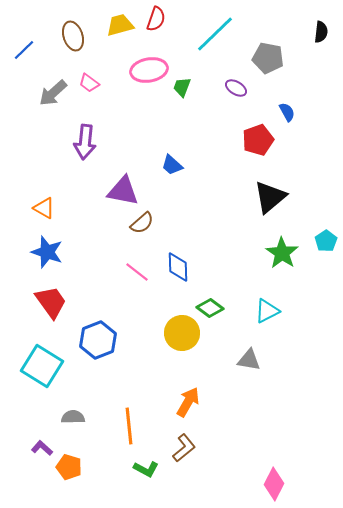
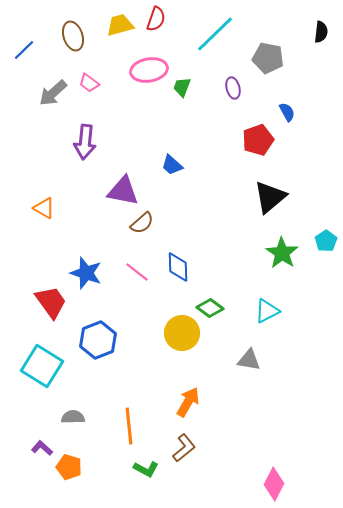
purple ellipse: moved 3 px left; rotated 45 degrees clockwise
blue star: moved 39 px right, 21 px down
